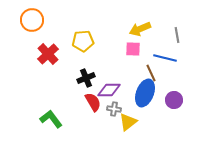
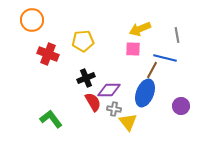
red cross: rotated 25 degrees counterclockwise
brown line: moved 1 px right, 3 px up; rotated 54 degrees clockwise
purple circle: moved 7 px right, 6 px down
yellow triangle: rotated 30 degrees counterclockwise
